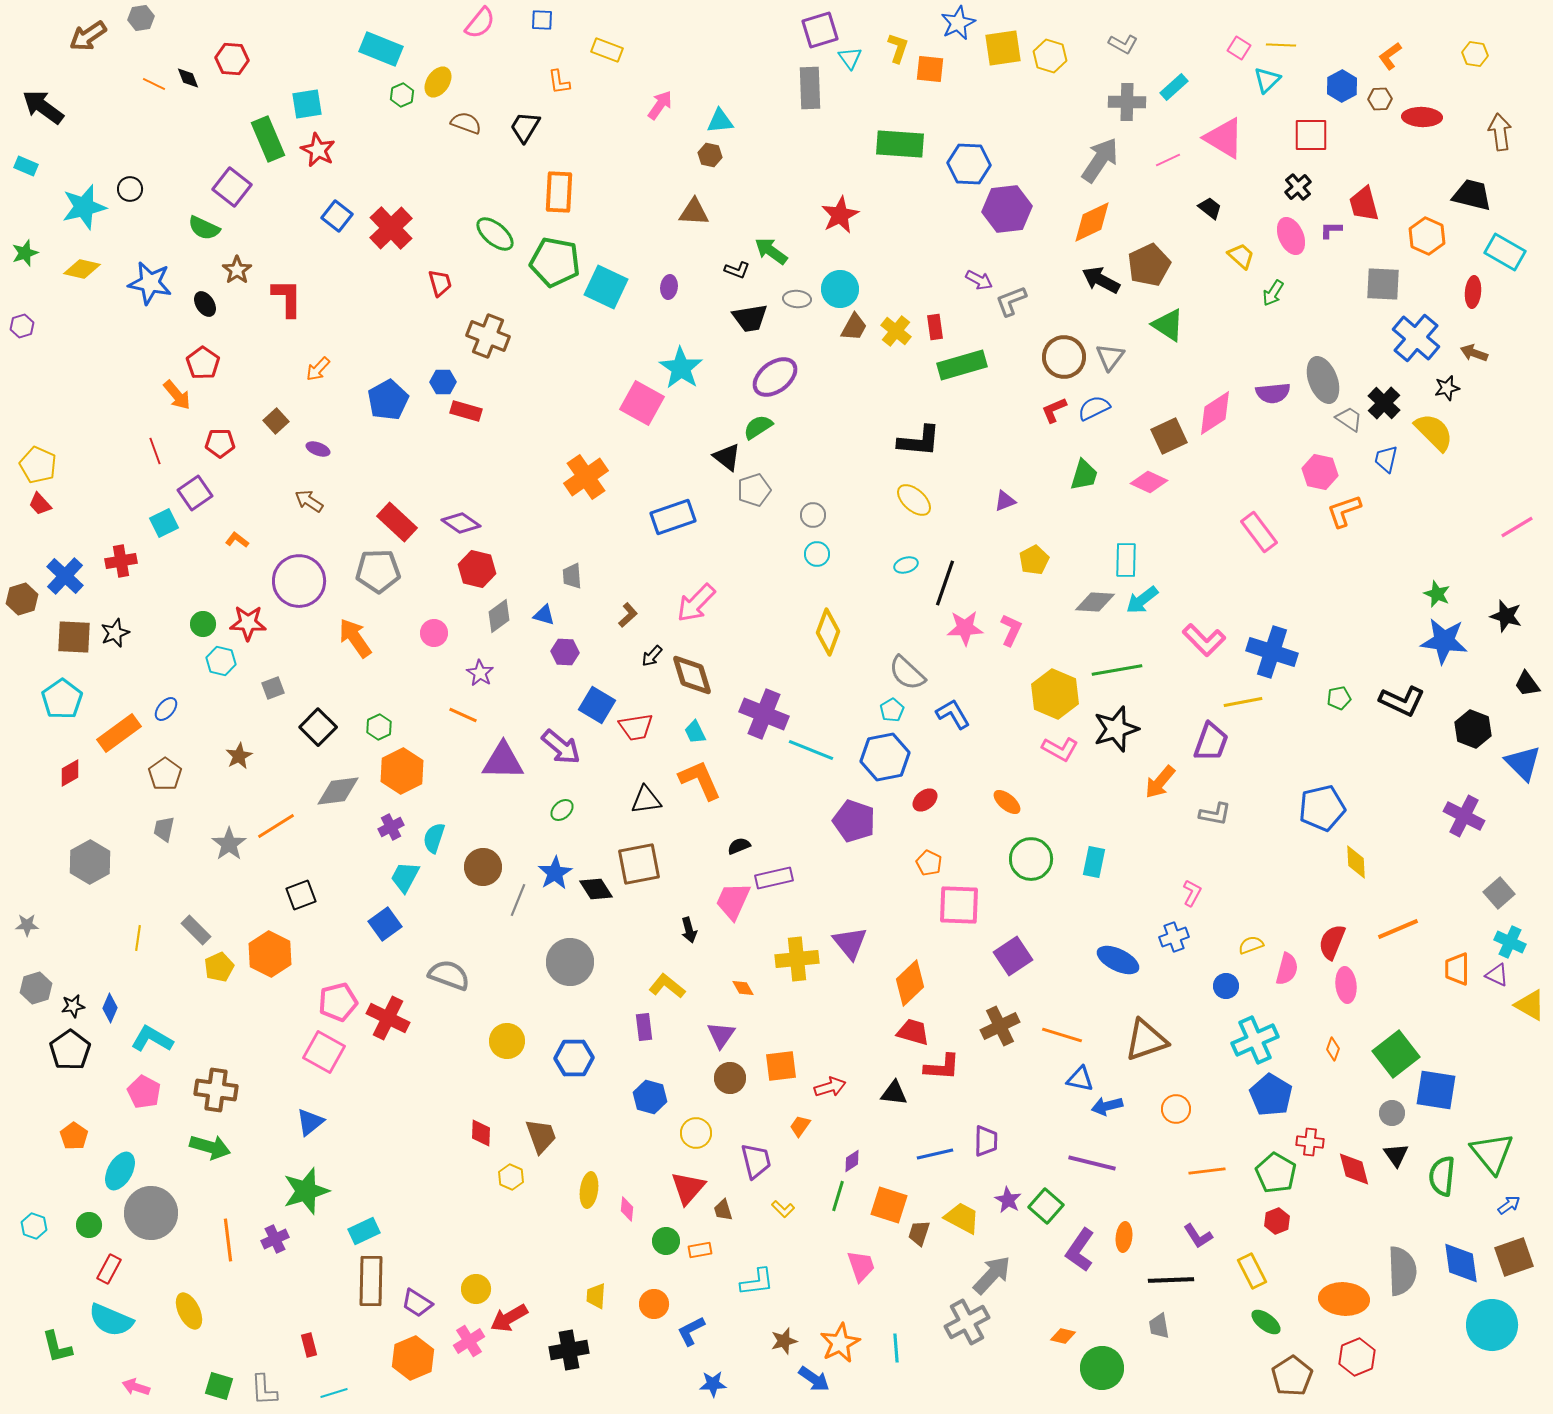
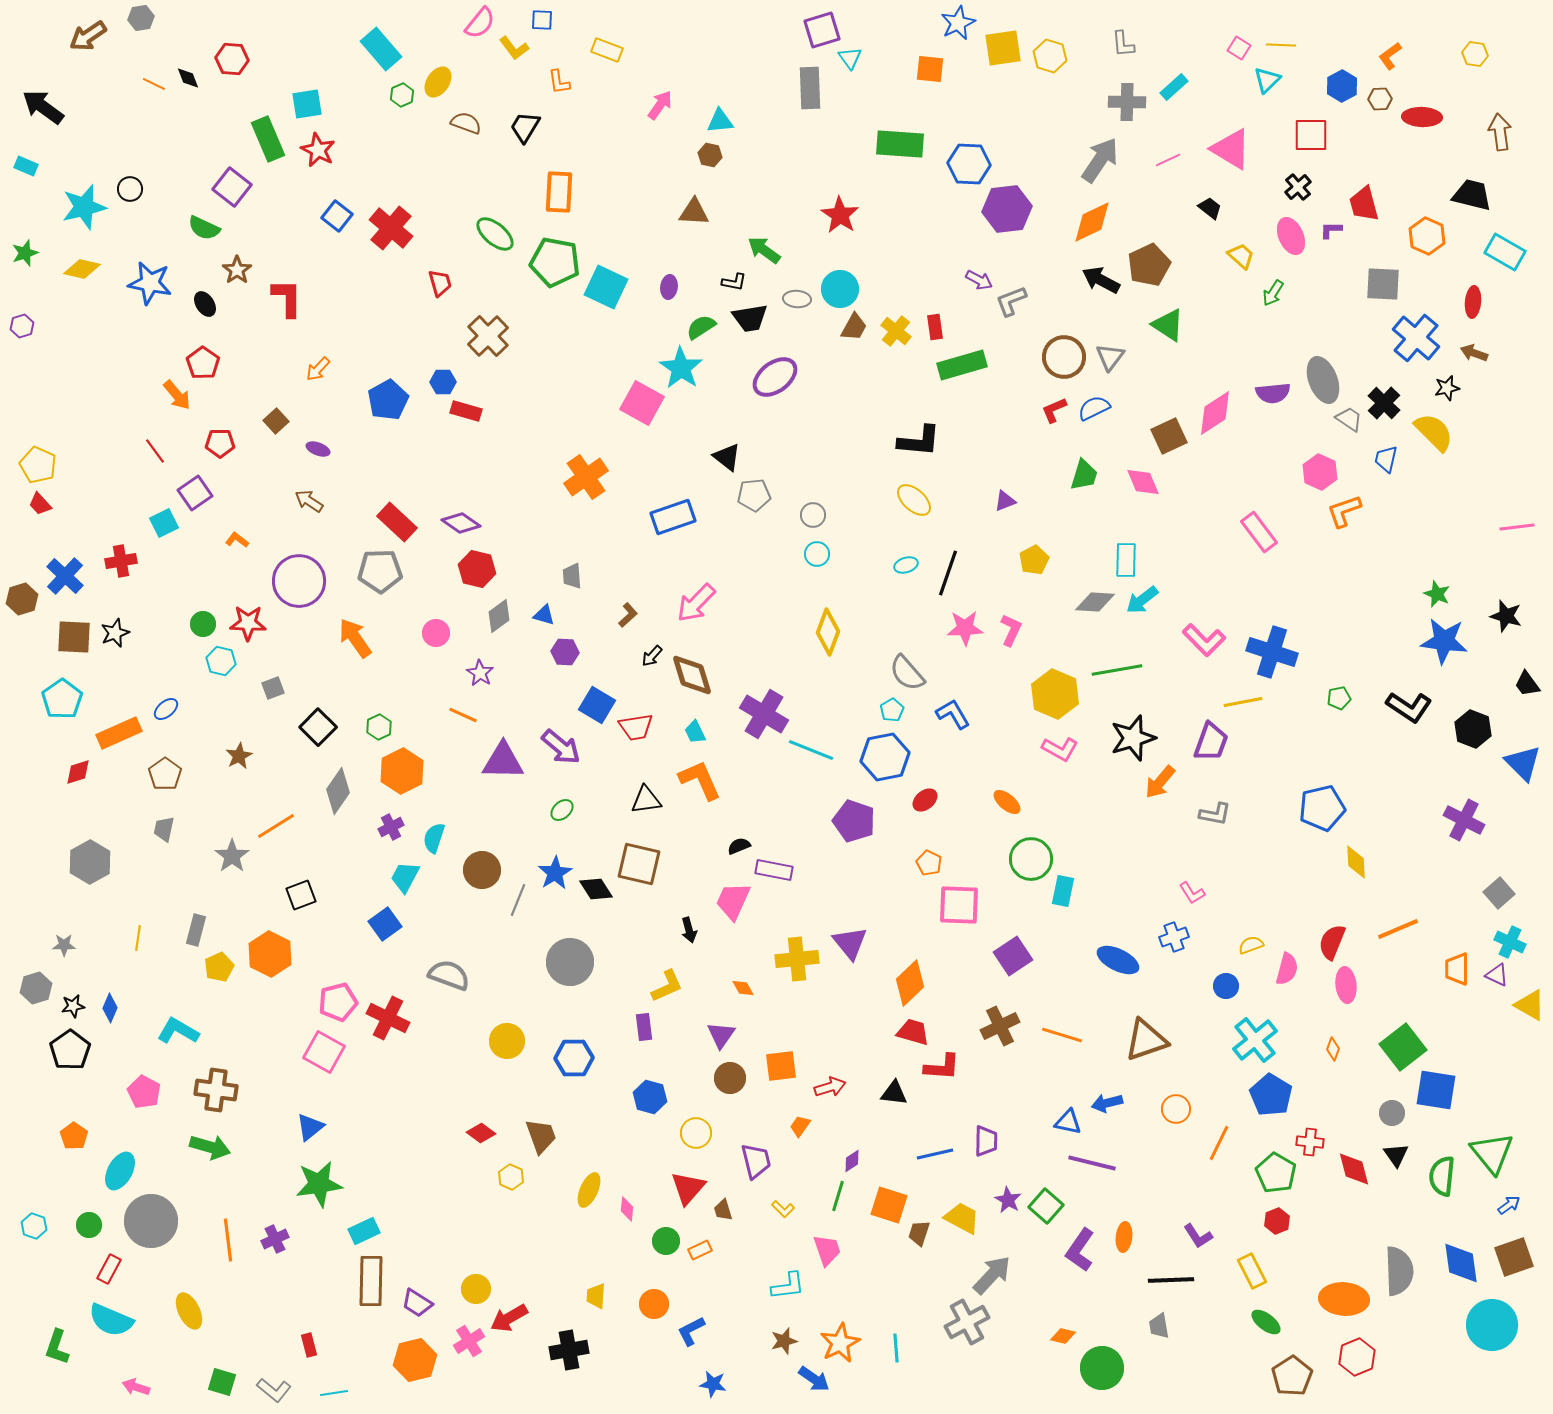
purple square at (820, 30): moved 2 px right
gray L-shape at (1123, 44): rotated 56 degrees clockwise
yellow L-shape at (898, 48): moved 384 px left; rotated 124 degrees clockwise
cyan rectangle at (381, 49): rotated 27 degrees clockwise
pink triangle at (1224, 138): moved 7 px right, 11 px down
red star at (840, 215): rotated 12 degrees counterclockwise
red cross at (391, 228): rotated 6 degrees counterclockwise
green arrow at (771, 251): moved 7 px left, 1 px up
black L-shape at (737, 270): moved 3 px left, 12 px down; rotated 10 degrees counterclockwise
red ellipse at (1473, 292): moved 10 px down
brown cross at (488, 336): rotated 24 degrees clockwise
green semicircle at (758, 427): moved 57 px left, 100 px up
red line at (155, 451): rotated 16 degrees counterclockwise
pink hexagon at (1320, 472): rotated 12 degrees clockwise
pink diamond at (1149, 482): moved 6 px left; rotated 42 degrees clockwise
gray pentagon at (754, 490): moved 5 px down; rotated 12 degrees clockwise
pink line at (1517, 527): rotated 24 degrees clockwise
gray pentagon at (378, 571): moved 2 px right
black line at (945, 583): moved 3 px right, 10 px up
pink circle at (434, 633): moved 2 px right
gray semicircle at (907, 673): rotated 6 degrees clockwise
black L-shape at (1402, 701): moved 7 px right, 6 px down; rotated 9 degrees clockwise
blue ellipse at (166, 709): rotated 10 degrees clockwise
purple cross at (764, 714): rotated 9 degrees clockwise
black star at (1116, 729): moved 17 px right, 9 px down
orange rectangle at (119, 733): rotated 12 degrees clockwise
red diamond at (70, 773): moved 8 px right, 1 px up; rotated 12 degrees clockwise
gray diamond at (338, 791): rotated 48 degrees counterclockwise
purple cross at (1464, 816): moved 4 px down
gray star at (229, 844): moved 3 px right, 12 px down
cyan rectangle at (1094, 862): moved 31 px left, 29 px down
brown square at (639, 864): rotated 24 degrees clockwise
brown circle at (483, 867): moved 1 px left, 3 px down
purple rectangle at (774, 878): moved 8 px up; rotated 24 degrees clockwise
pink L-shape at (1192, 893): rotated 120 degrees clockwise
gray star at (27, 925): moved 37 px right, 20 px down
gray rectangle at (196, 930): rotated 60 degrees clockwise
yellow L-shape at (667, 986): rotated 117 degrees clockwise
cyan L-shape at (152, 1039): moved 26 px right, 8 px up
cyan cross at (1255, 1040): rotated 15 degrees counterclockwise
green square at (1396, 1054): moved 7 px right, 7 px up
blue triangle at (1080, 1079): moved 12 px left, 43 px down
blue arrow at (1107, 1106): moved 3 px up
blue triangle at (310, 1122): moved 5 px down
red diamond at (481, 1133): rotated 56 degrees counterclockwise
orange line at (1207, 1171): moved 12 px right, 28 px up; rotated 57 degrees counterclockwise
yellow ellipse at (589, 1190): rotated 16 degrees clockwise
green star at (306, 1191): moved 13 px right, 7 px up; rotated 9 degrees clockwise
gray circle at (151, 1213): moved 8 px down
orange rectangle at (700, 1250): rotated 15 degrees counterclockwise
pink trapezoid at (861, 1266): moved 34 px left, 16 px up
gray semicircle at (1402, 1271): moved 3 px left
cyan L-shape at (757, 1282): moved 31 px right, 4 px down
green L-shape at (57, 1347): rotated 33 degrees clockwise
orange hexagon at (413, 1358): moved 2 px right, 2 px down; rotated 9 degrees clockwise
blue star at (713, 1384): rotated 12 degrees clockwise
green square at (219, 1386): moved 3 px right, 4 px up
gray L-shape at (264, 1390): moved 10 px right; rotated 48 degrees counterclockwise
cyan line at (334, 1393): rotated 8 degrees clockwise
